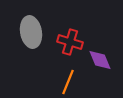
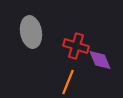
red cross: moved 6 px right, 4 px down
